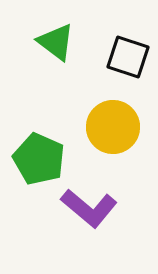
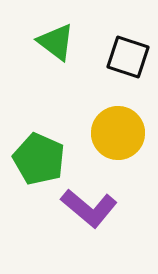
yellow circle: moved 5 px right, 6 px down
